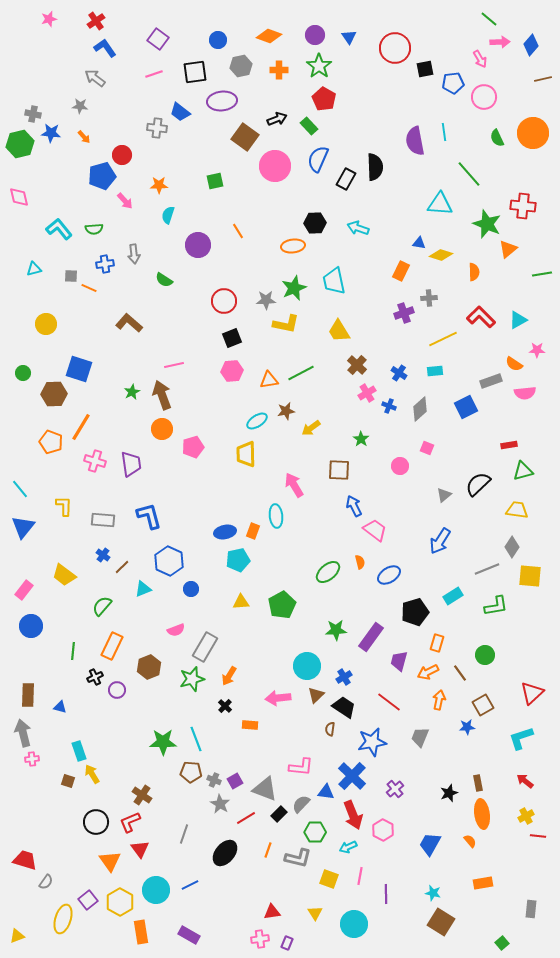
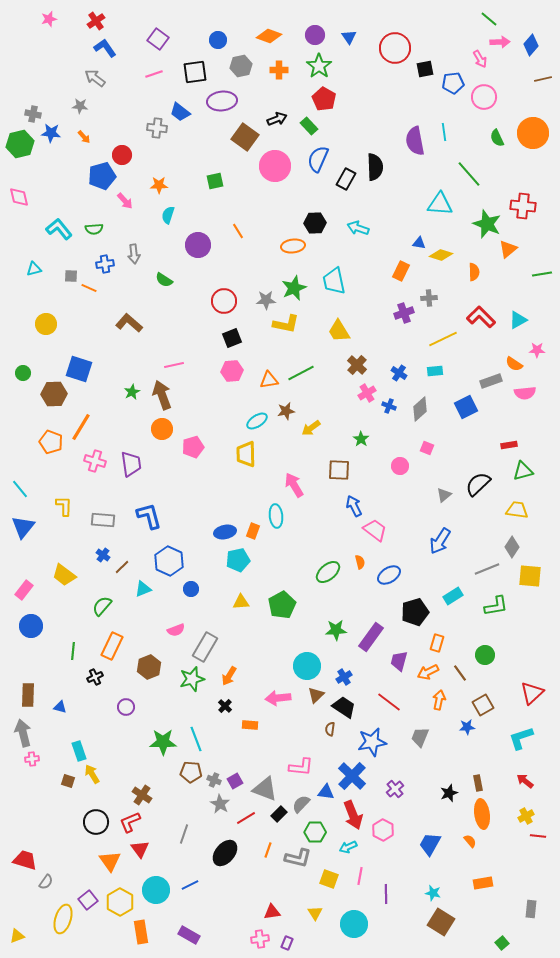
purple circle at (117, 690): moved 9 px right, 17 px down
